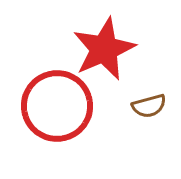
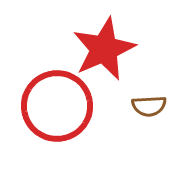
brown semicircle: rotated 12 degrees clockwise
